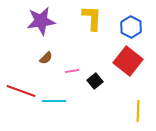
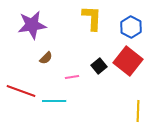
purple star: moved 9 px left, 4 px down
pink line: moved 6 px down
black square: moved 4 px right, 15 px up
